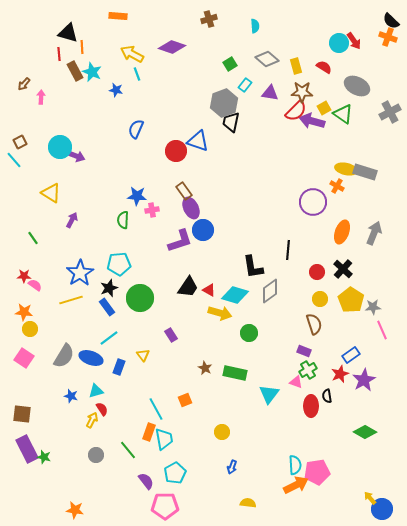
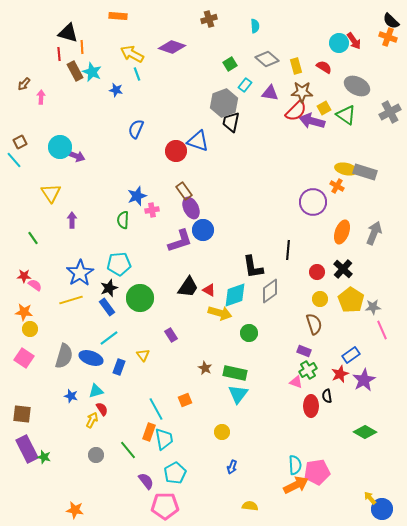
green triangle at (343, 114): moved 3 px right, 1 px down
yellow triangle at (51, 193): rotated 25 degrees clockwise
blue star at (137, 196): rotated 24 degrees counterclockwise
purple arrow at (72, 220): rotated 28 degrees counterclockwise
cyan diamond at (235, 295): rotated 36 degrees counterclockwise
gray semicircle at (64, 356): rotated 15 degrees counterclockwise
cyan triangle at (269, 394): moved 31 px left
yellow semicircle at (248, 503): moved 2 px right, 3 px down
